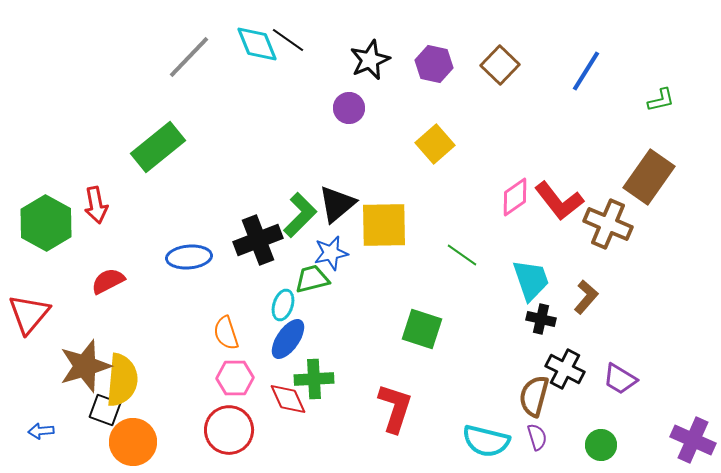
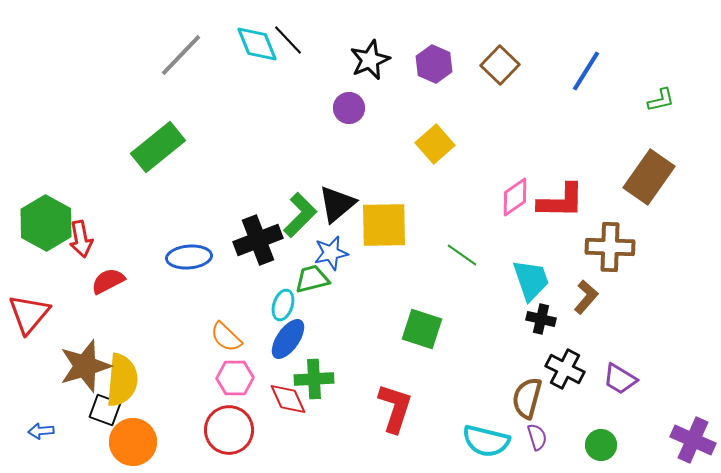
black line at (288, 40): rotated 12 degrees clockwise
gray line at (189, 57): moved 8 px left, 2 px up
purple hexagon at (434, 64): rotated 12 degrees clockwise
red L-shape at (559, 201): moved 2 px right; rotated 51 degrees counterclockwise
red arrow at (96, 205): moved 15 px left, 34 px down
brown cross at (608, 224): moved 2 px right, 23 px down; rotated 21 degrees counterclockwise
orange semicircle at (226, 333): moved 4 px down; rotated 28 degrees counterclockwise
brown semicircle at (534, 396): moved 7 px left, 2 px down
